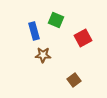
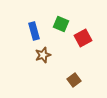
green square: moved 5 px right, 4 px down
brown star: rotated 21 degrees counterclockwise
